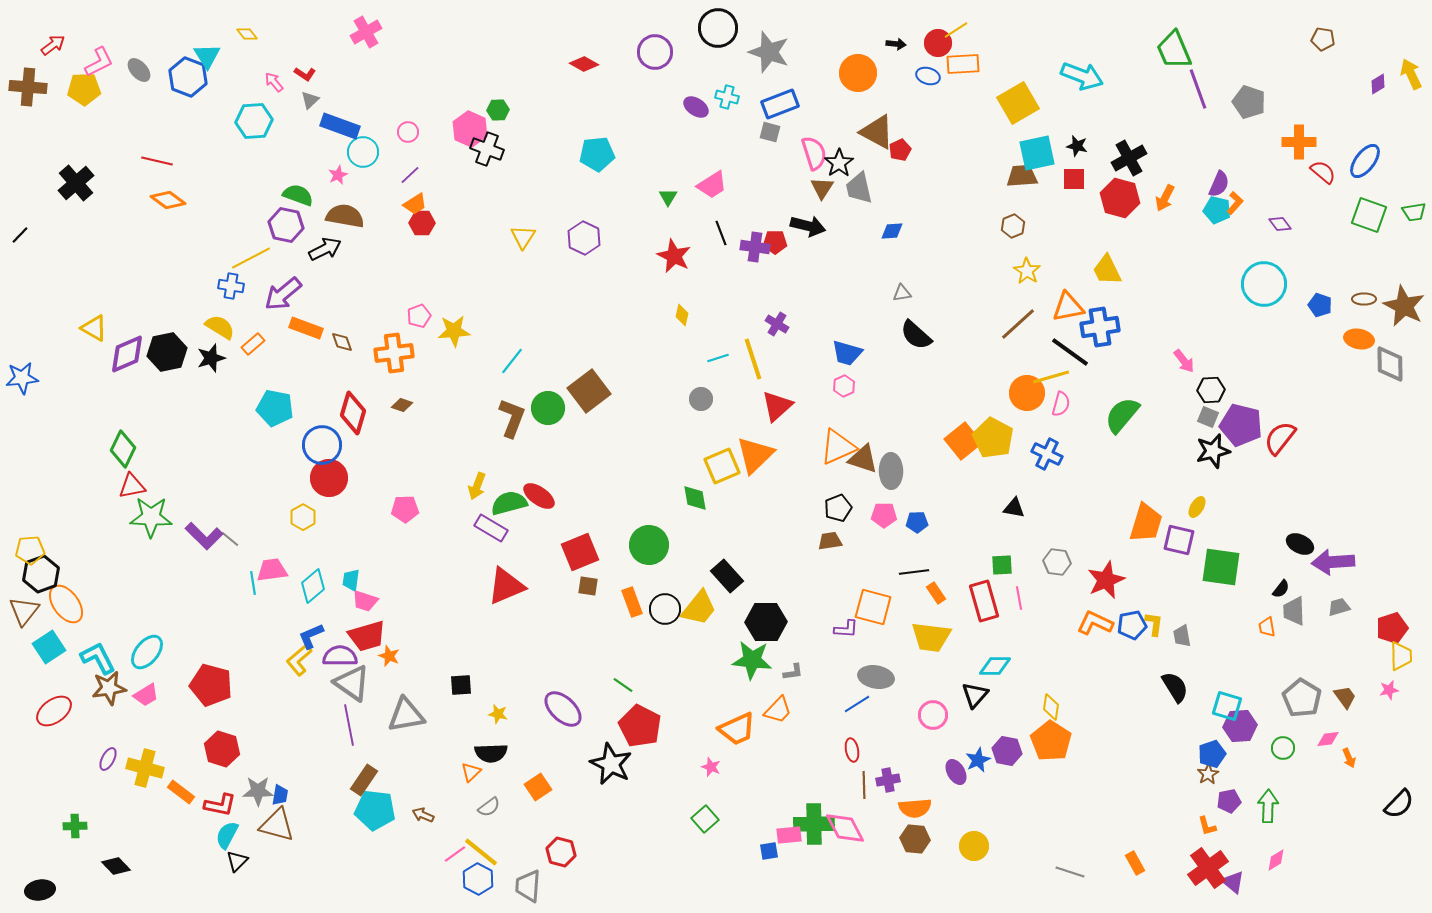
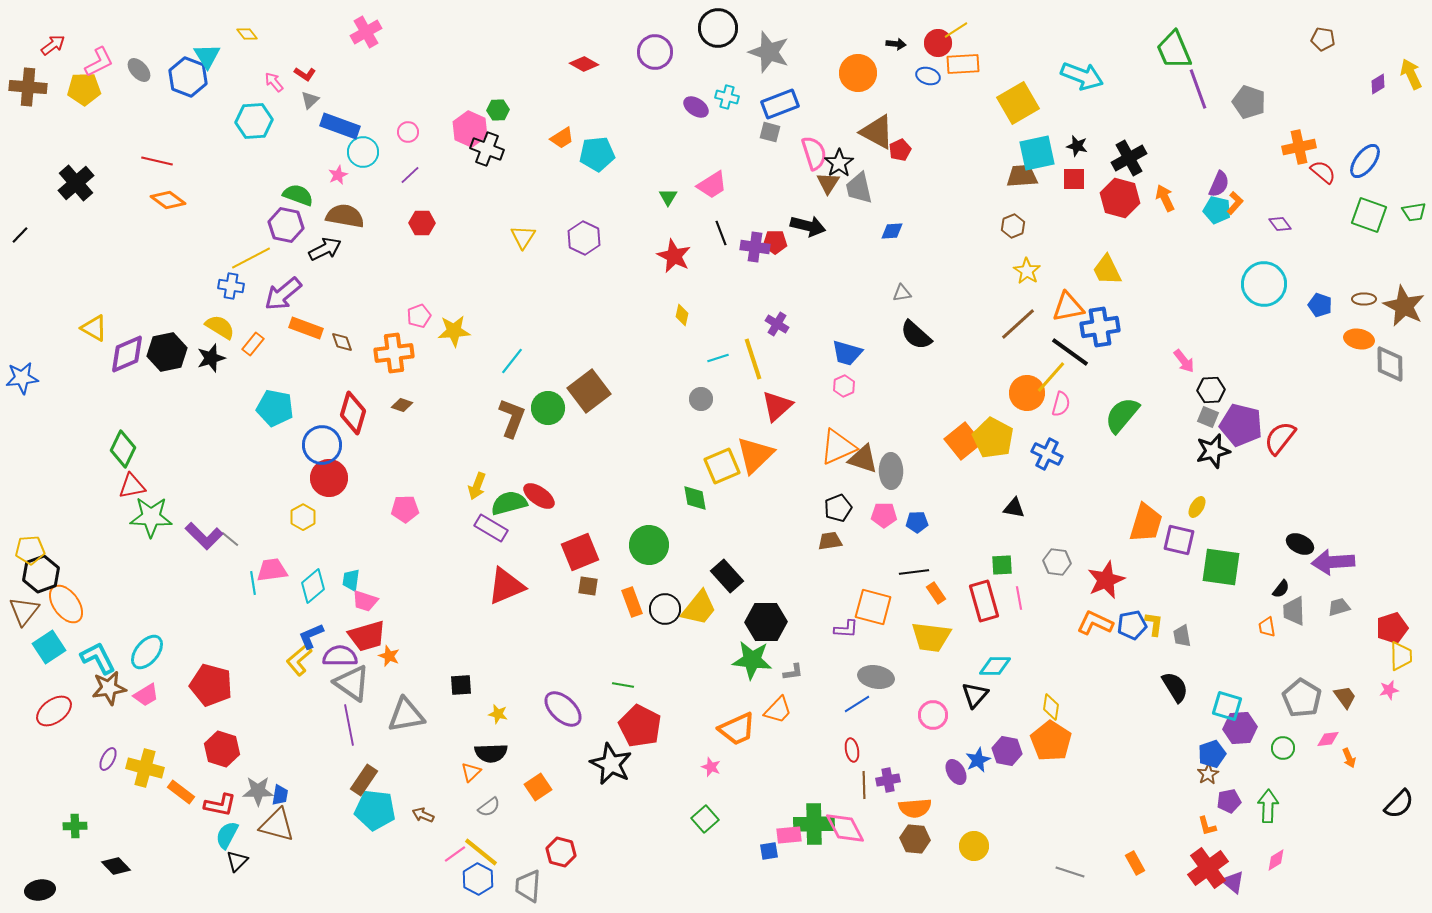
orange cross at (1299, 142): moved 5 px down; rotated 12 degrees counterclockwise
brown triangle at (822, 188): moved 6 px right, 5 px up
orange arrow at (1165, 198): rotated 128 degrees clockwise
orange trapezoid at (415, 204): moved 147 px right, 66 px up
orange rectangle at (253, 344): rotated 10 degrees counterclockwise
yellow line at (1051, 377): rotated 33 degrees counterclockwise
green line at (623, 685): rotated 25 degrees counterclockwise
purple hexagon at (1240, 726): moved 2 px down
